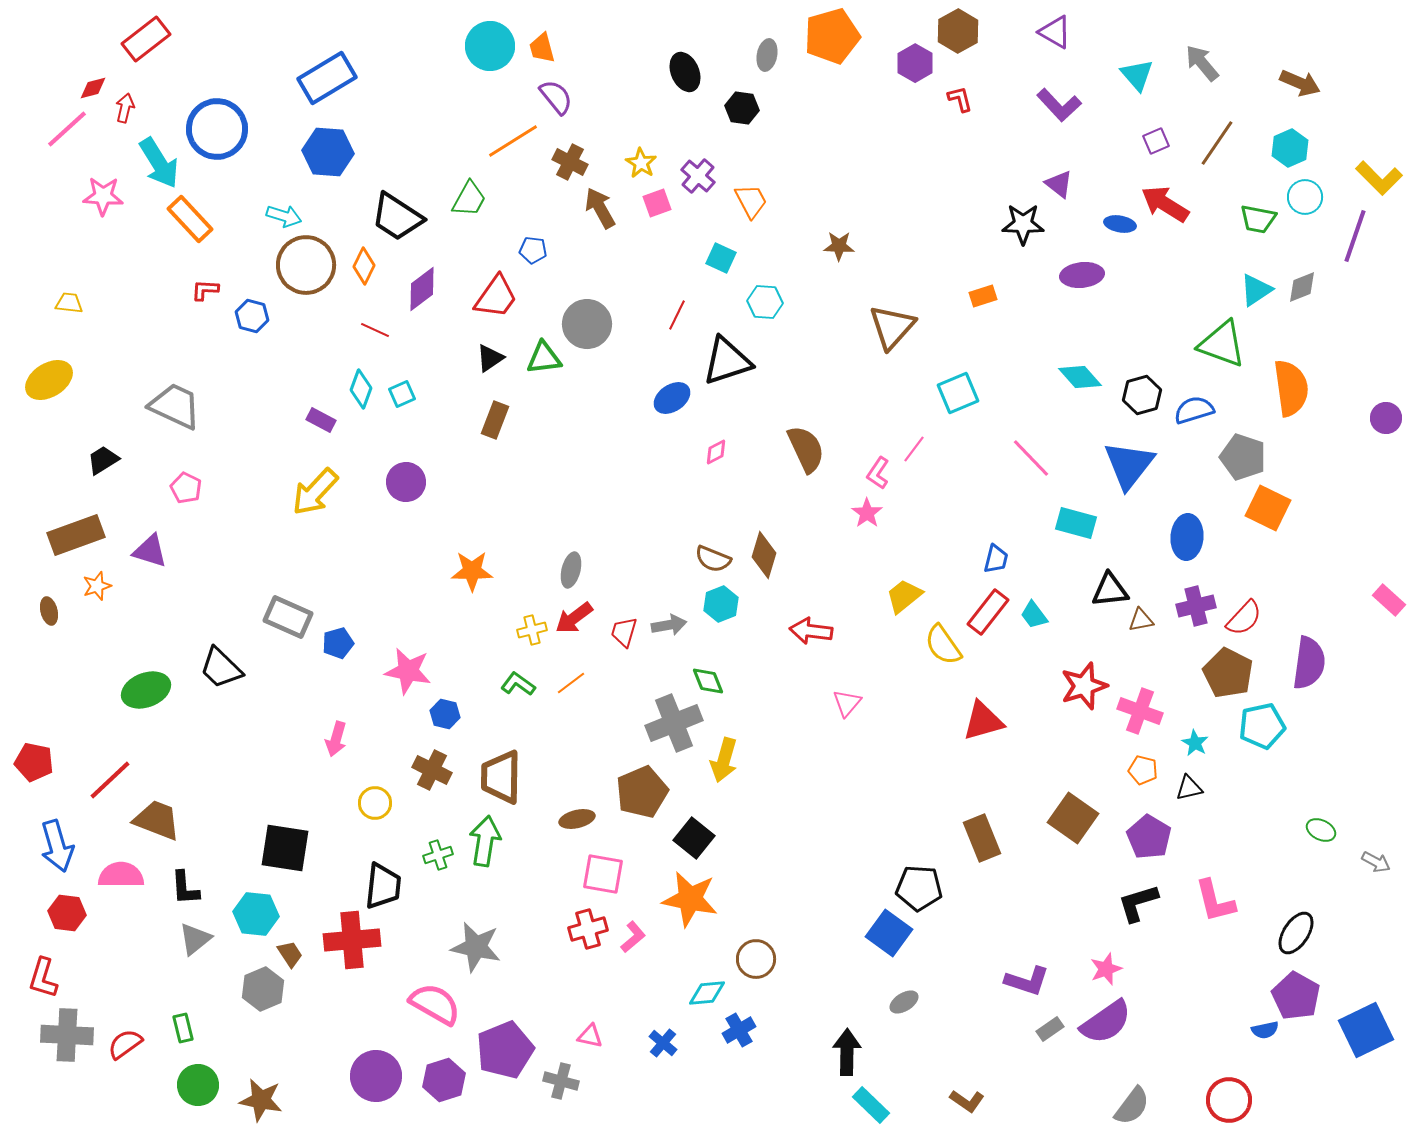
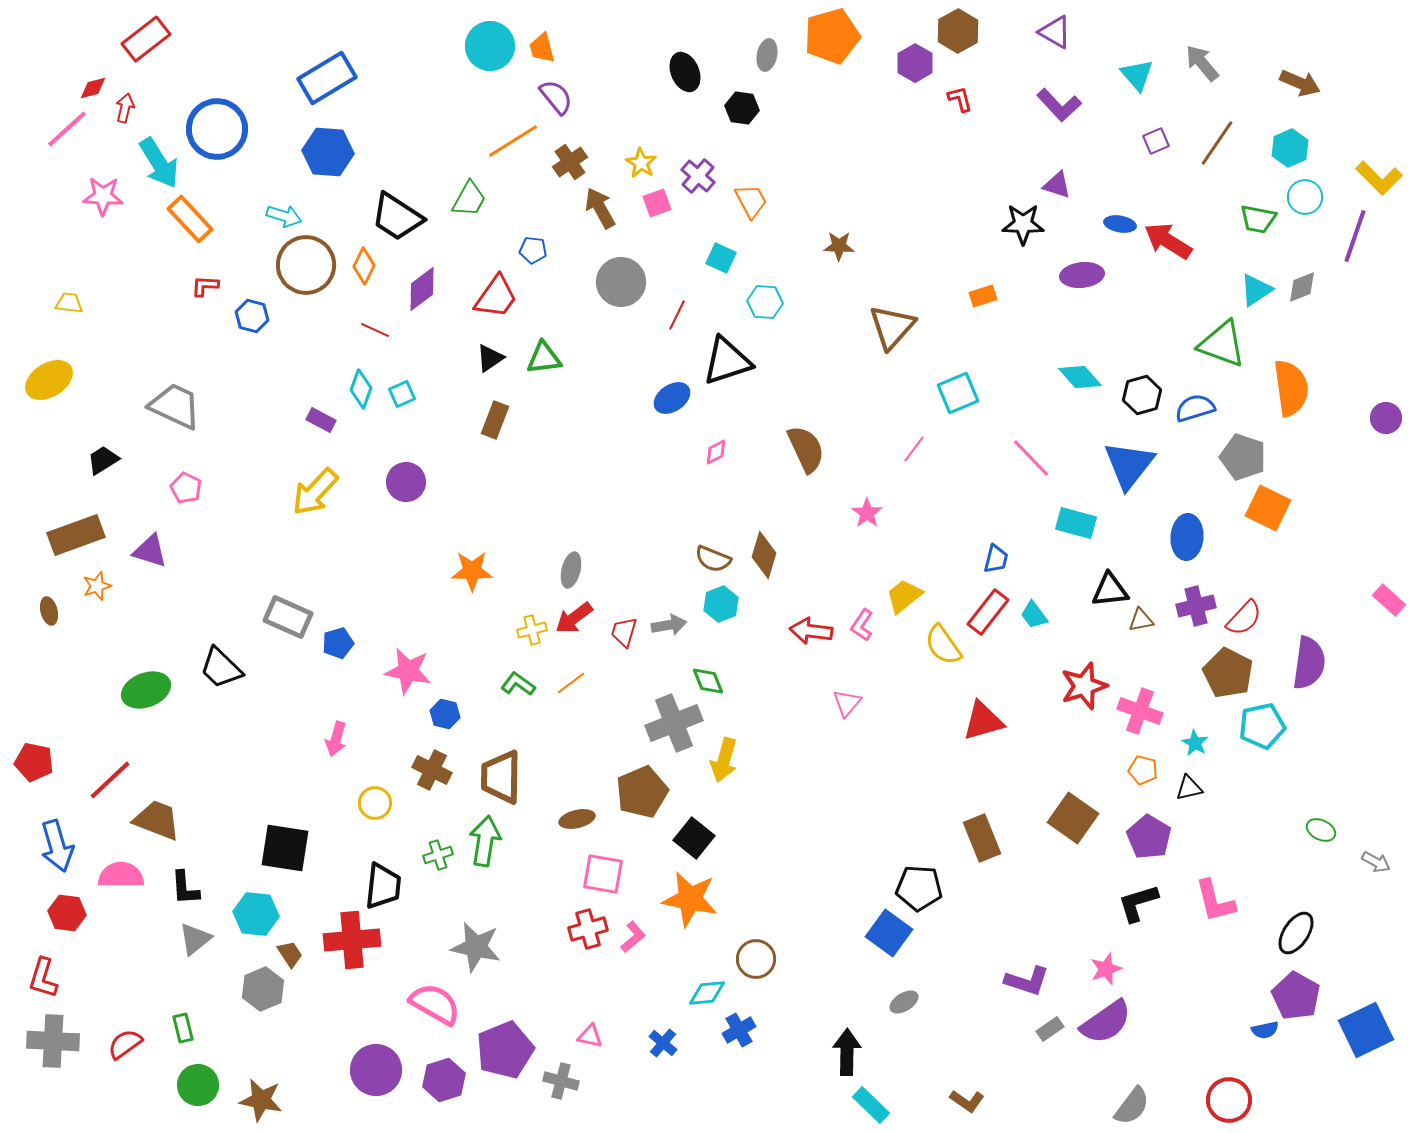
brown cross at (570, 162): rotated 28 degrees clockwise
purple triangle at (1059, 184): moved 2 px left, 1 px down; rotated 20 degrees counterclockwise
red arrow at (1165, 204): moved 3 px right, 37 px down
red L-shape at (205, 290): moved 4 px up
gray circle at (587, 324): moved 34 px right, 42 px up
blue semicircle at (1194, 410): moved 1 px right, 2 px up
pink L-shape at (878, 473): moved 16 px left, 152 px down
gray cross at (67, 1035): moved 14 px left, 6 px down
purple circle at (376, 1076): moved 6 px up
